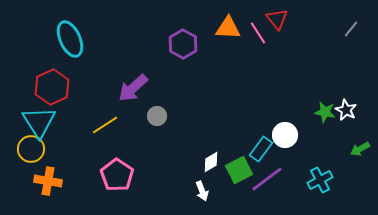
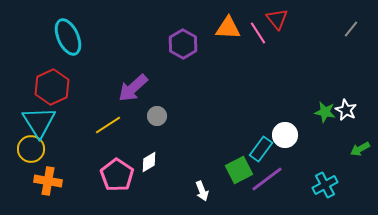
cyan ellipse: moved 2 px left, 2 px up
yellow line: moved 3 px right
white diamond: moved 62 px left
cyan cross: moved 5 px right, 5 px down
